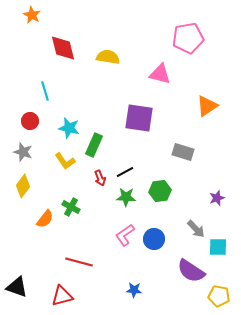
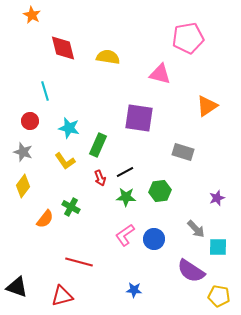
green rectangle: moved 4 px right
